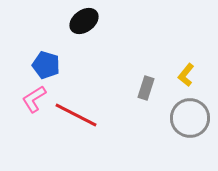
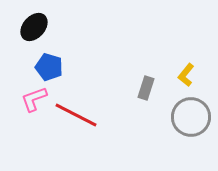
black ellipse: moved 50 px left, 6 px down; rotated 12 degrees counterclockwise
blue pentagon: moved 3 px right, 2 px down
pink L-shape: rotated 12 degrees clockwise
gray circle: moved 1 px right, 1 px up
